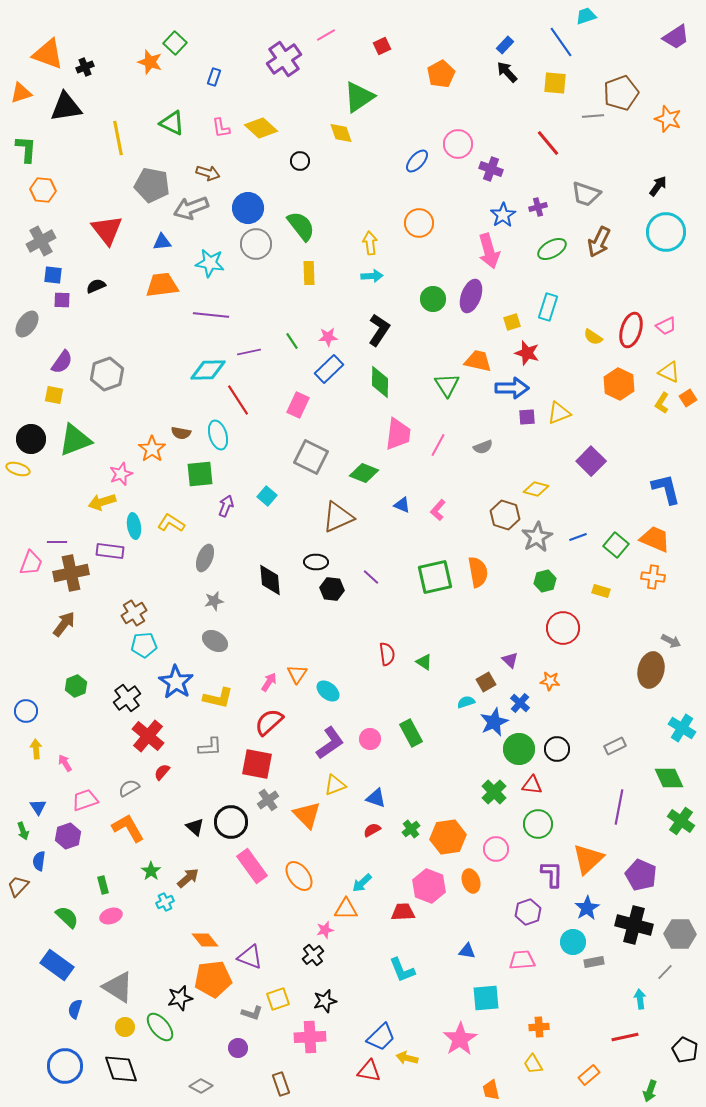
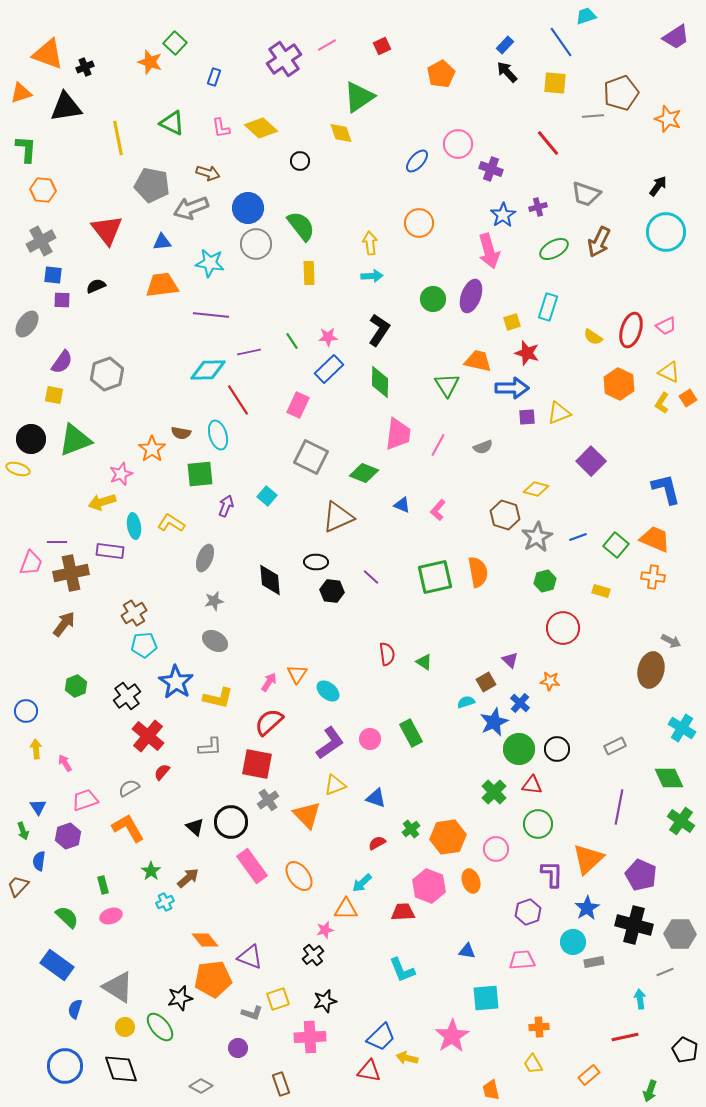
pink line at (326, 35): moved 1 px right, 10 px down
green ellipse at (552, 249): moved 2 px right
black hexagon at (332, 589): moved 2 px down
black cross at (127, 698): moved 2 px up
red semicircle at (372, 830): moved 5 px right, 13 px down
gray line at (665, 972): rotated 24 degrees clockwise
pink star at (460, 1039): moved 8 px left, 3 px up
